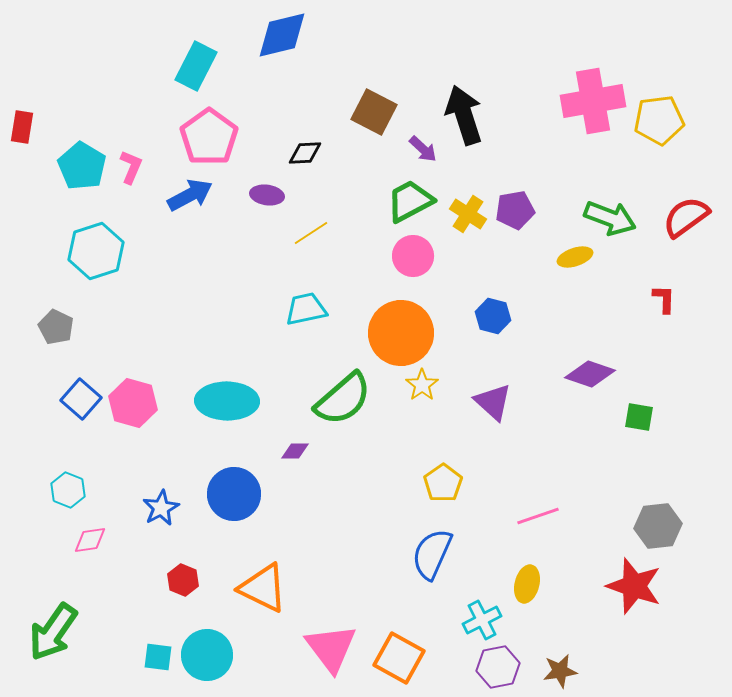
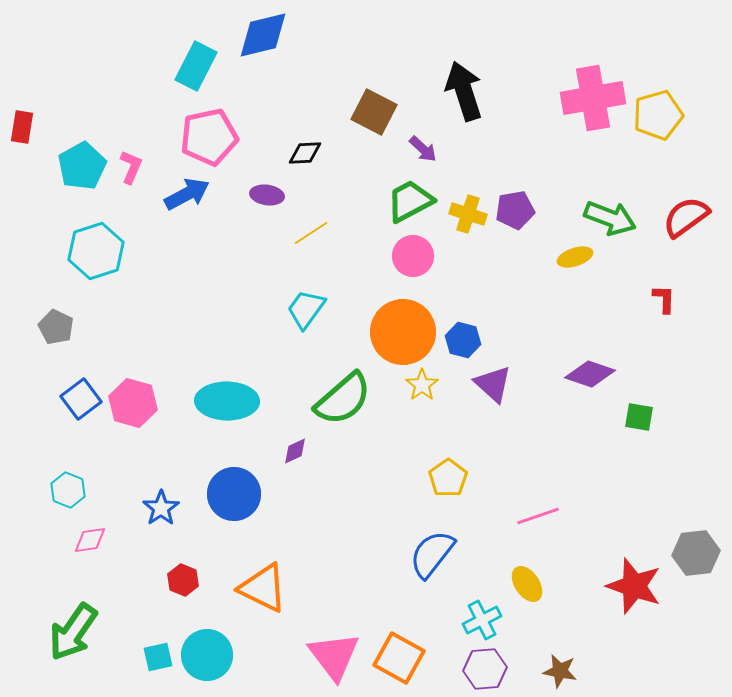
blue diamond at (282, 35): moved 19 px left
pink cross at (593, 101): moved 3 px up
black arrow at (464, 115): moved 24 px up
yellow pentagon at (659, 120): moved 1 px left, 5 px up; rotated 9 degrees counterclockwise
pink pentagon at (209, 137): rotated 24 degrees clockwise
cyan pentagon at (82, 166): rotated 12 degrees clockwise
blue arrow at (190, 195): moved 3 px left, 1 px up
yellow cross at (468, 214): rotated 15 degrees counterclockwise
cyan trapezoid at (306, 309): rotated 42 degrees counterclockwise
blue hexagon at (493, 316): moved 30 px left, 24 px down
orange circle at (401, 333): moved 2 px right, 1 px up
blue square at (81, 399): rotated 12 degrees clockwise
purple triangle at (493, 402): moved 18 px up
purple diamond at (295, 451): rotated 24 degrees counterclockwise
yellow pentagon at (443, 483): moved 5 px right, 5 px up
blue star at (161, 508): rotated 6 degrees counterclockwise
gray hexagon at (658, 526): moved 38 px right, 27 px down
blue semicircle at (432, 554): rotated 14 degrees clockwise
yellow ellipse at (527, 584): rotated 48 degrees counterclockwise
green arrow at (53, 632): moved 20 px right
pink triangle at (331, 648): moved 3 px right, 8 px down
cyan square at (158, 657): rotated 20 degrees counterclockwise
purple hexagon at (498, 667): moved 13 px left, 2 px down; rotated 6 degrees clockwise
brown star at (560, 671): rotated 20 degrees clockwise
